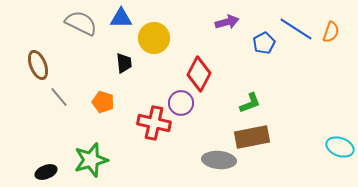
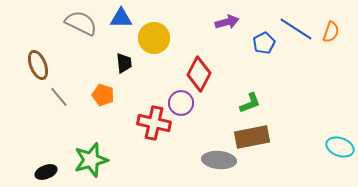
orange pentagon: moved 7 px up
